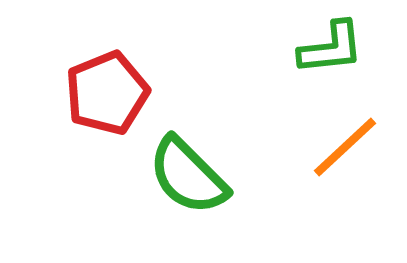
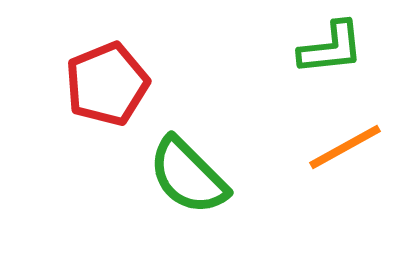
red pentagon: moved 9 px up
orange line: rotated 14 degrees clockwise
